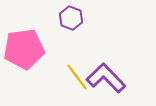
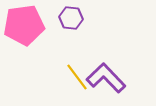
purple hexagon: rotated 15 degrees counterclockwise
pink pentagon: moved 24 px up
